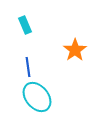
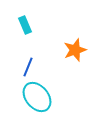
orange star: rotated 15 degrees clockwise
blue line: rotated 30 degrees clockwise
